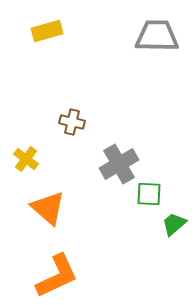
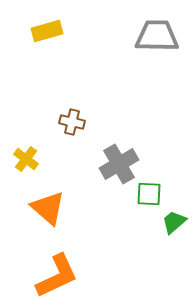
green trapezoid: moved 2 px up
